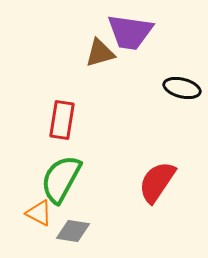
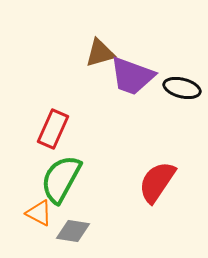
purple trapezoid: moved 2 px right, 44 px down; rotated 12 degrees clockwise
red rectangle: moved 9 px left, 9 px down; rotated 15 degrees clockwise
